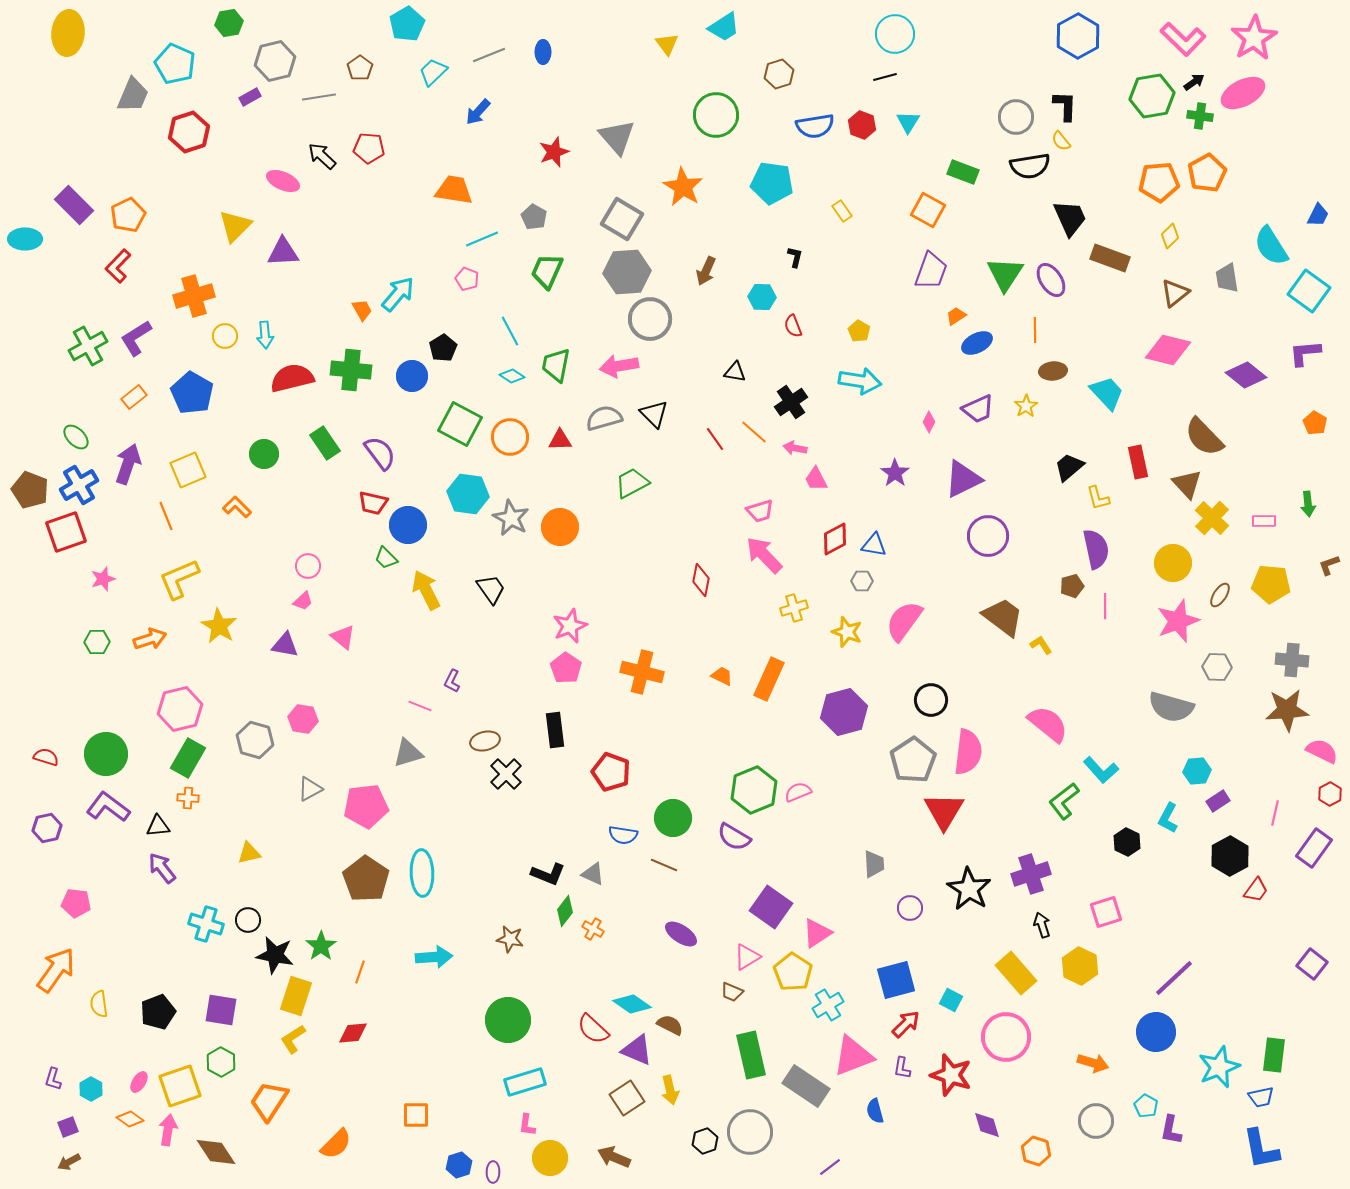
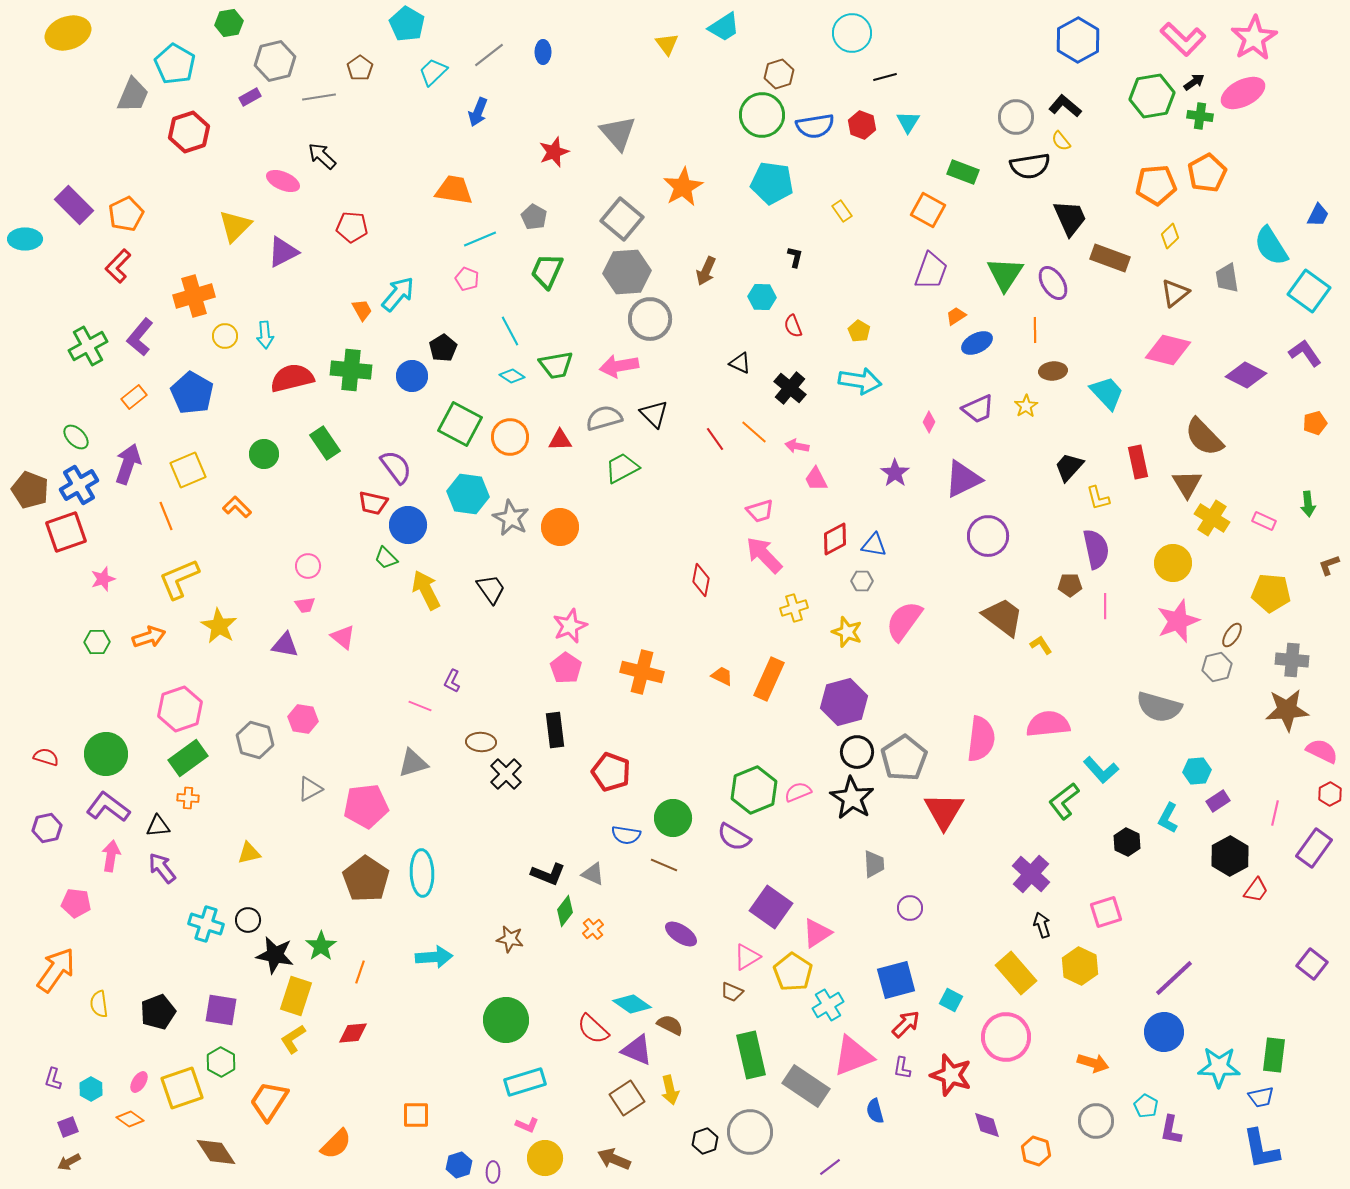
cyan pentagon at (407, 24): rotated 12 degrees counterclockwise
yellow ellipse at (68, 33): rotated 66 degrees clockwise
cyan circle at (895, 34): moved 43 px left, 1 px up
blue hexagon at (1078, 36): moved 4 px down
gray line at (489, 55): rotated 16 degrees counterclockwise
cyan pentagon at (175, 64): rotated 6 degrees clockwise
black L-shape at (1065, 106): rotated 52 degrees counterclockwise
blue arrow at (478, 112): rotated 20 degrees counterclockwise
green circle at (716, 115): moved 46 px right
gray triangle at (617, 137): moved 1 px right, 4 px up
red pentagon at (369, 148): moved 17 px left, 79 px down
orange pentagon at (1159, 182): moved 3 px left, 3 px down
orange star at (683, 187): rotated 12 degrees clockwise
orange pentagon at (128, 215): moved 2 px left, 1 px up
gray square at (622, 219): rotated 9 degrees clockwise
cyan line at (482, 239): moved 2 px left
purple triangle at (283, 252): rotated 24 degrees counterclockwise
purple ellipse at (1051, 280): moved 2 px right, 3 px down
purple L-shape at (136, 338): moved 4 px right, 1 px up; rotated 18 degrees counterclockwise
purple L-shape at (1305, 353): rotated 60 degrees clockwise
green trapezoid at (556, 365): rotated 111 degrees counterclockwise
black triangle at (735, 372): moved 5 px right, 9 px up; rotated 15 degrees clockwise
purple diamond at (1246, 375): rotated 12 degrees counterclockwise
black cross at (791, 402): moved 1 px left, 14 px up; rotated 16 degrees counterclockwise
orange pentagon at (1315, 423): rotated 25 degrees clockwise
pink arrow at (795, 448): moved 2 px right, 2 px up
purple semicircle at (380, 453): moved 16 px right, 14 px down
black trapezoid at (1069, 467): rotated 8 degrees counterclockwise
green trapezoid at (632, 483): moved 10 px left, 15 px up
brown triangle at (1187, 484): rotated 12 degrees clockwise
yellow cross at (1212, 518): rotated 12 degrees counterclockwise
pink rectangle at (1264, 521): rotated 25 degrees clockwise
yellow pentagon at (1271, 584): moved 9 px down
brown pentagon at (1072, 586): moved 2 px left, 1 px up; rotated 15 degrees clockwise
brown ellipse at (1220, 595): moved 12 px right, 40 px down
pink trapezoid at (303, 601): moved 2 px right, 4 px down; rotated 35 degrees clockwise
orange arrow at (150, 639): moved 1 px left, 2 px up
gray hexagon at (1217, 667): rotated 16 degrees counterclockwise
black circle at (931, 700): moved 74 px left, 52 px down
gray semicircle at (1171, 707): moved 12 px left
pink hexagon at (180, 709): rotated 6 degrees counterclockwise
purple hexagon at (844, 712): moved 10 px up
pink semicircle at (1048, 724): rotated 45 degrees counterclockwise
brown ellipse at (485, 741): moved 4 px left, 1 px down; rotated 16 degrees clockwise
pink semicircle at (968, 752): moved 13 px right, 13 px up
gray triangle at (408, 753): moved 5 px right, 10 px down
green rectangle at (188, 758): rotated 24 degrees clockwise
gray pentagon at (913, 760): moved 9 px left, 2 px up
blue semicircle at (623, 835): moved 3 px right
purple cross at (1031, 874): rotated 30 degrees counterclockwise
black star at (969, 889): moved 117 px left, 91 px up
orange cross at (593, 929): rotated 20 degrees clockwise
green circle at (508, 1020): moved 2 px left
blue circle at (1156, 1032): moved 8 px right
cyan star at (1219, 1067): rotated 24 degrees clockwise
yellow square at (180, 1086): moved 2 px right, 2 px down
pink L-shape at (527, 1125): rotated 75 degrees counterclockwise
pink arrow at (168, 1130): moved 57 px left, 274 px up
brown arrow at (614, 1157): moved 2 px down
yellow circle at (550, 1158): moved 5 px left
